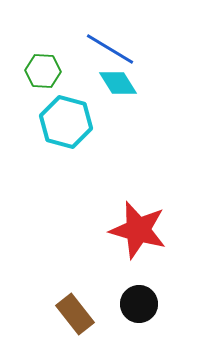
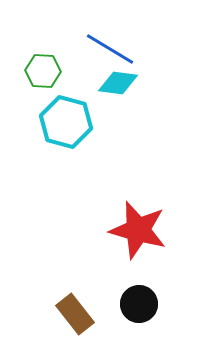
cyan diamond: rotated 51 degrees counterclockwise
